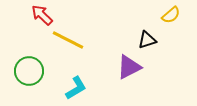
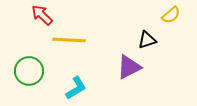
yellow line: moved 1 px right; rotated 24 degrees counterclockwise
